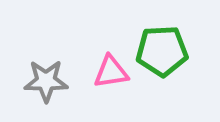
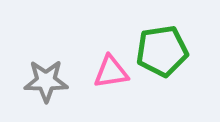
green pentagon: rotated 6 degrees counterclockwise
